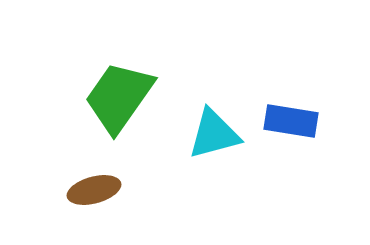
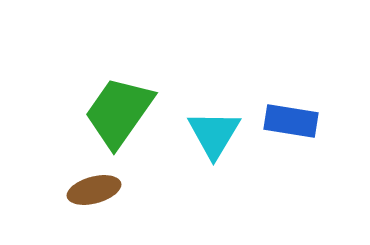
green trapezoid: moved 15 px down
cyan triangle: rotated 44 degrees counterclockwise
